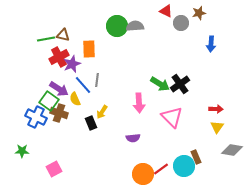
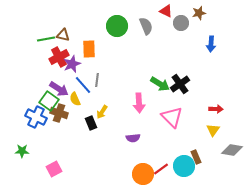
gray semicircle: moved 11 px right; rotated 72 degrees clockwise
yellow triangle: moved 4 px left, 3 px down
